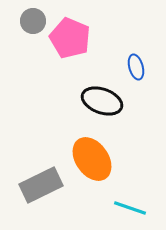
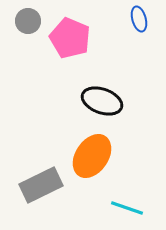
gray circle: moved 5 px left
blue ellipse: moved 3 px right, 48 px up
orange ellipse: moved 3 px up; rotated 69 degrees clockwise
cyan line: moved 3 px left
